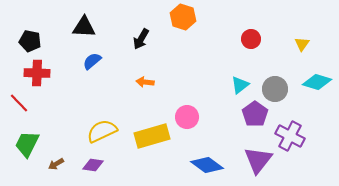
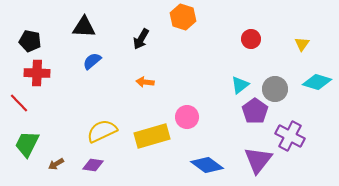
purple pentagon: moved 3 px up
